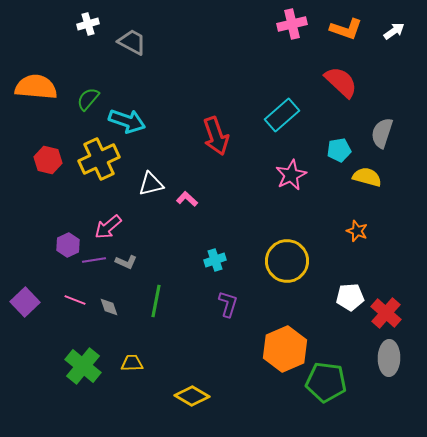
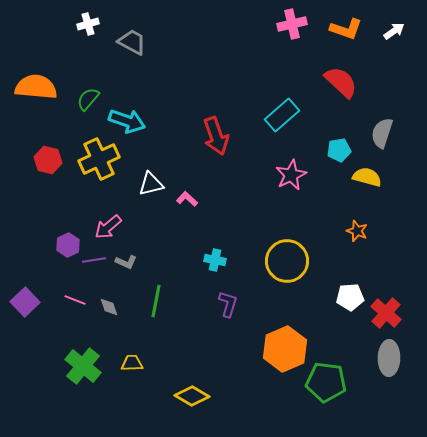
cyan cross: rotated 30 degrees clockwise
